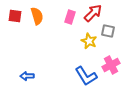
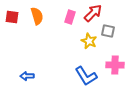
red square: moved 3 px left, 1 px down
pink cross: moved 4 px right; rotated 30 degrees clockwise
